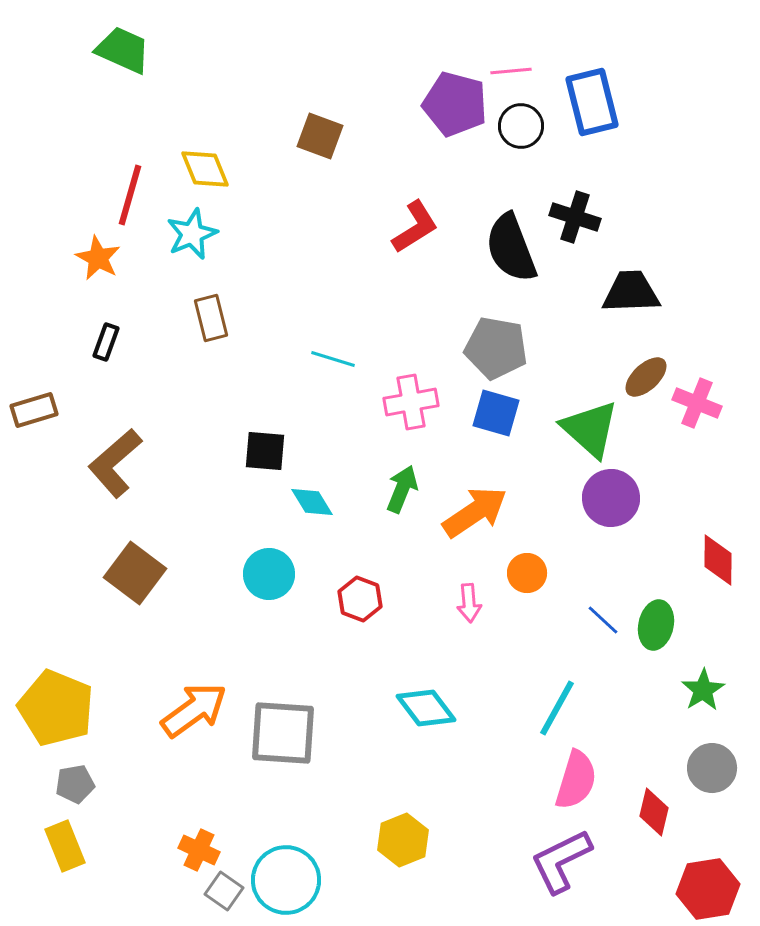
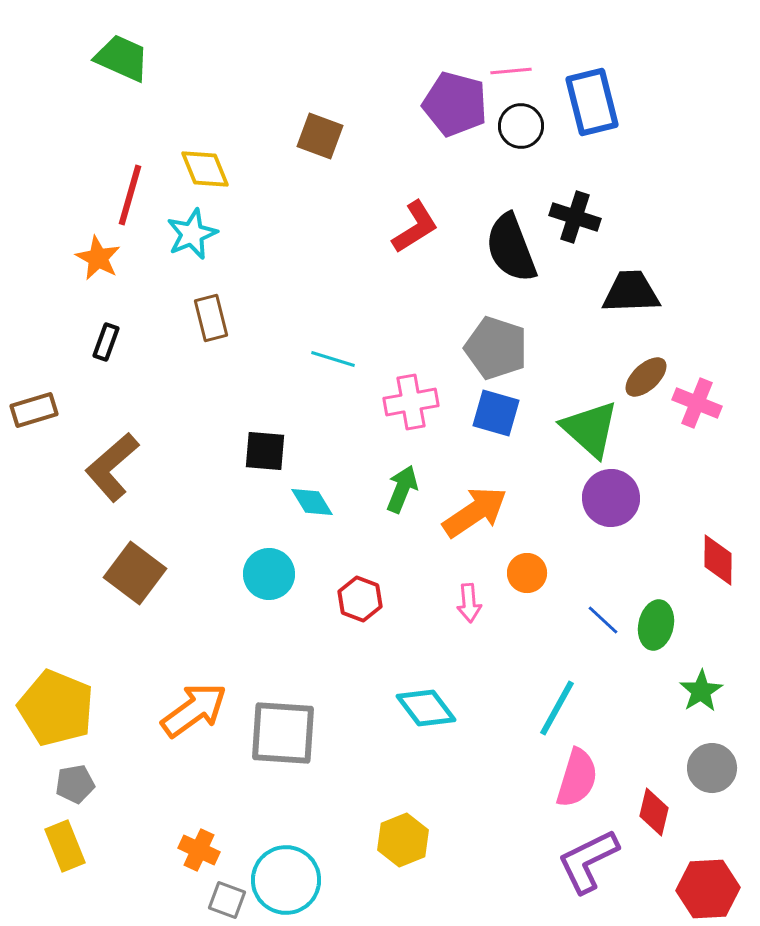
green trapezoid at (123, 50): moved 1 px left, 8 px down
gray pentagon at (496, 348): rotated 8 degrees clockwise
brown L-shape at (115, 463): moved 3 px left, 4 px down
green star at (703, 690): moved 2 px left, 1 px down
pink semicircle at (576, 780): moved 1 px right, 2 px up
purple L-shape at (561, 861): moved 27 px right
red hexagon at (708, 889): rotated 6 degrees clockwise
gray square at (224, 891): moved 3 px right, 9 px down; rotated 15 degrees counterclockwise
